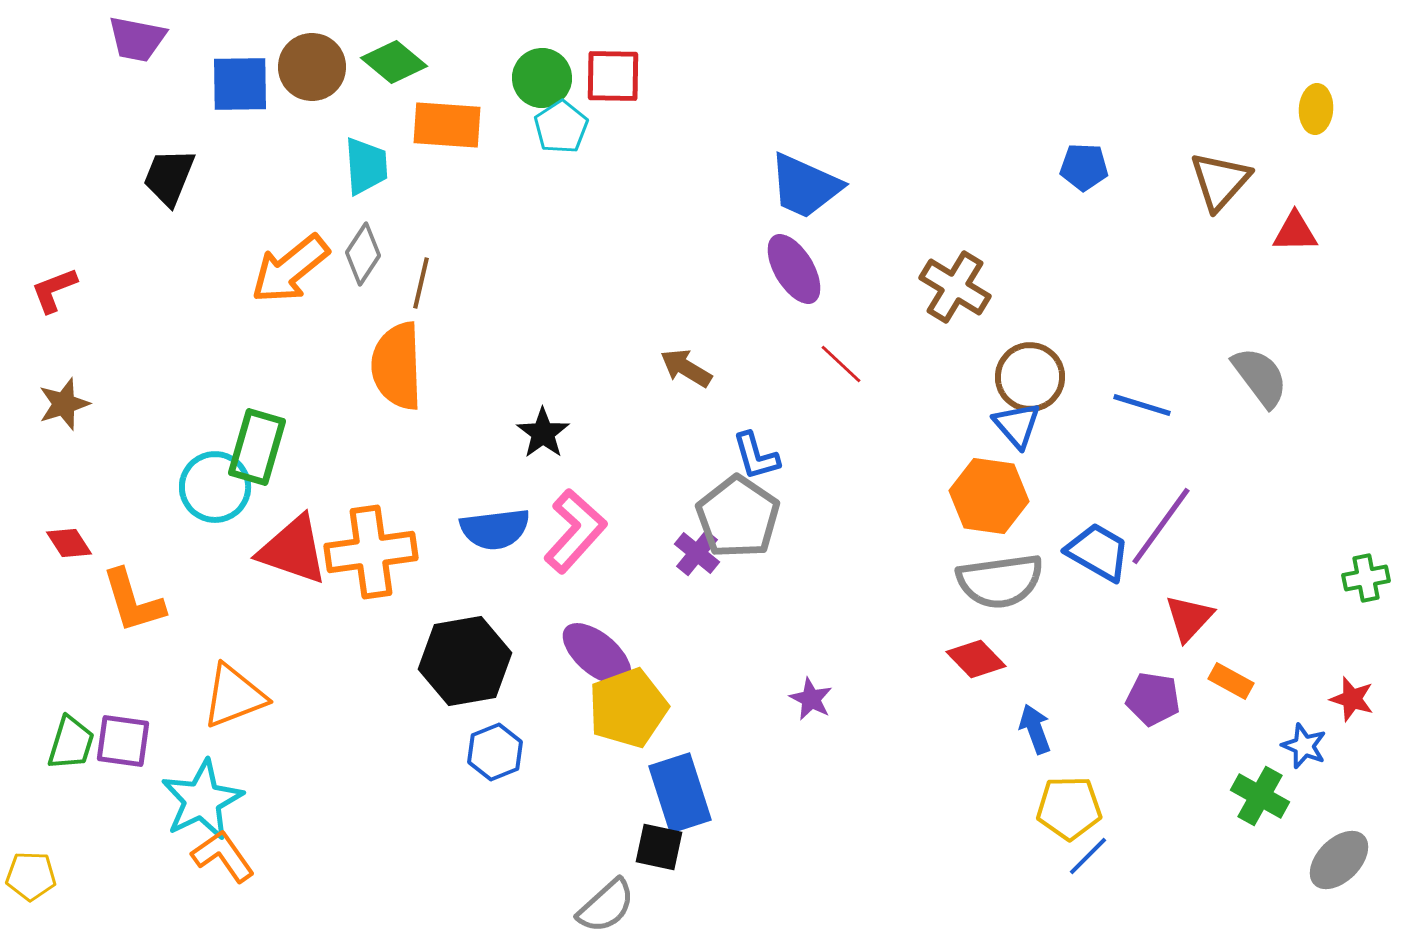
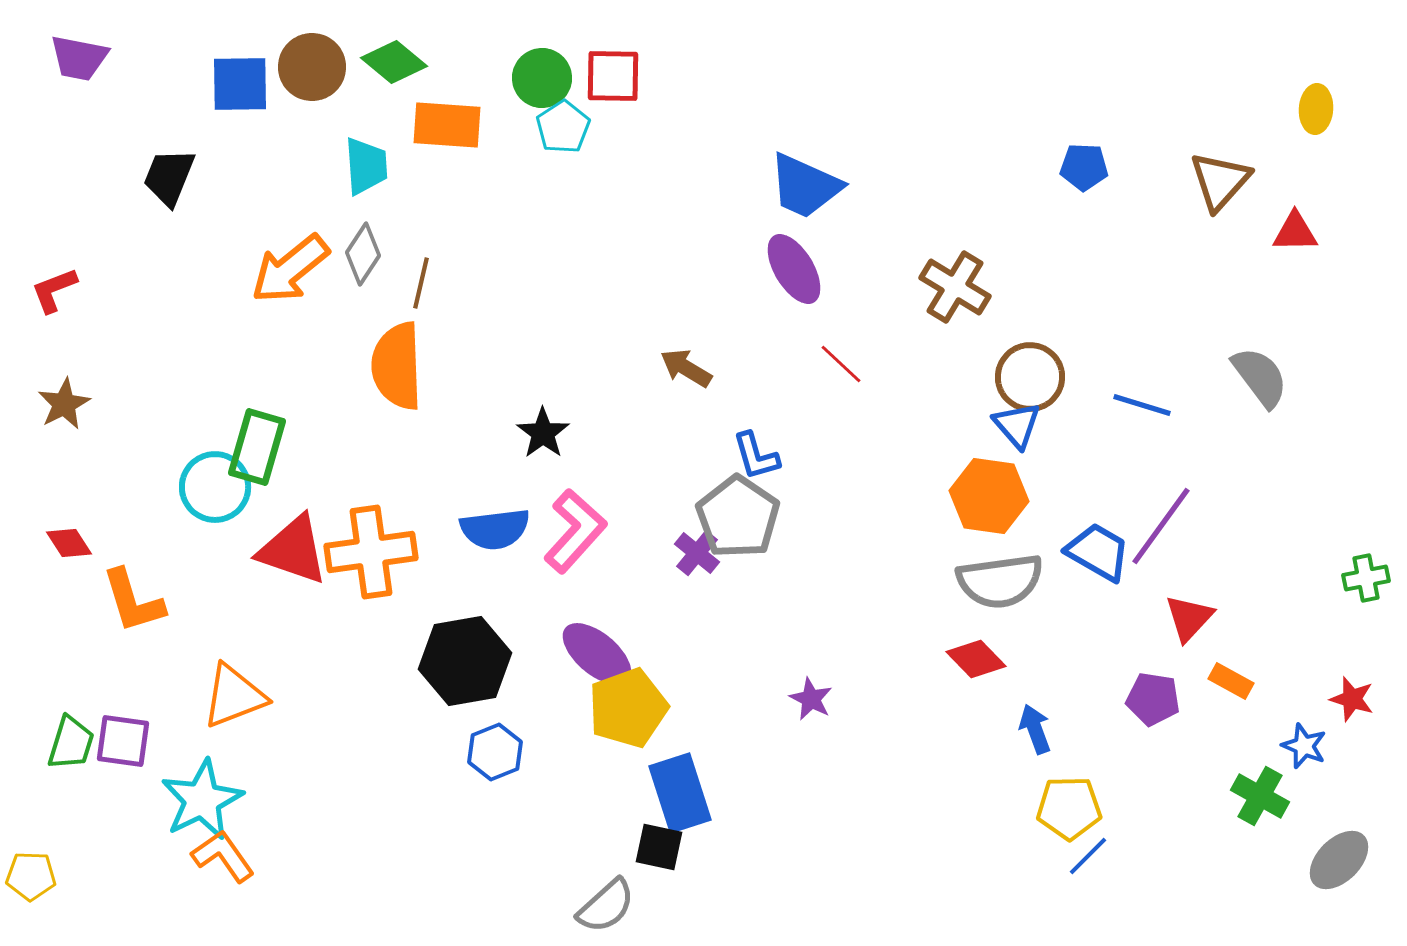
purple trapezoid at (137, 39): moved 58 px left, 19 px down
cyan pentagon at (561, 127): moved 2 px right
brown star at (64, 404): rotated 10 degrees counterclockwise
